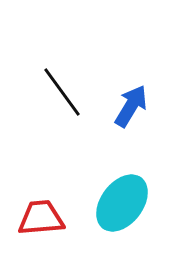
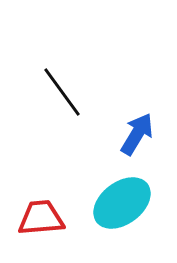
blue arrow: moved 6 px right, 28 px down
cyan ellipse: rotated 16 degrees clockwise
